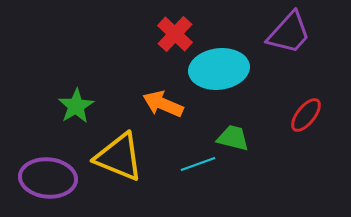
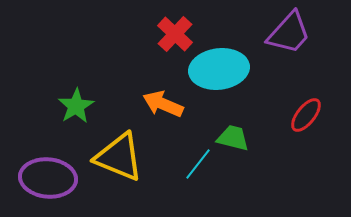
cyan line: rotated 32 degrees counterclockwise
